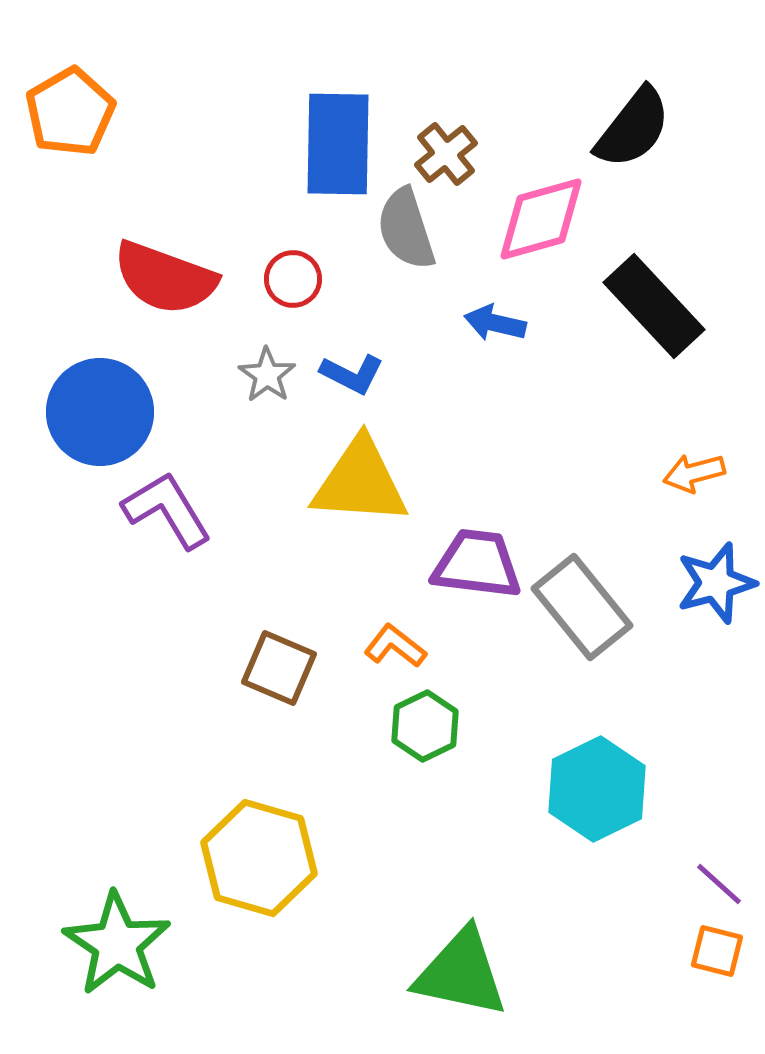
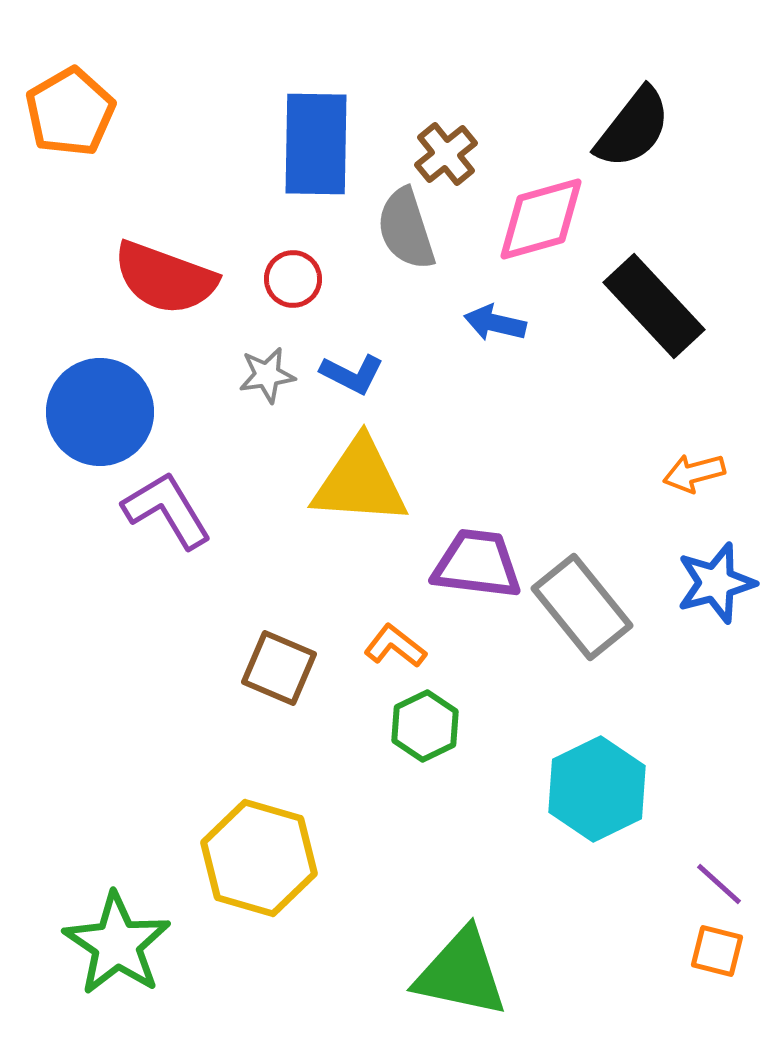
blue rectangle: moved 22 px left
gray star: rotated 28 degrees clockwise
